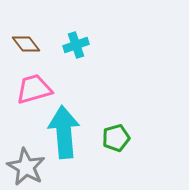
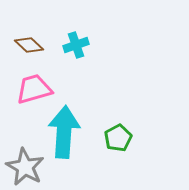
brown diamond: moved 3 px right, 1 px down; rotated 8 degrees counterclockwise
cyan arrow: rotated 9 degrees clockwise
green pentagon: moved 2 px right; rotated 12 degrees counterclockwise
gray star: moved 1 px left
